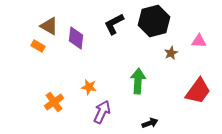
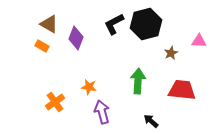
black hexagon: moved 8 px left, 3 px down
brown triangle: moved 2 px up
purple diamond: rotated 15 degrees clockwise
orange rectangle: moved 4 px right
red trapezoid: moved 16 px left, 1 px up; rotated 120 degrees counterclockwise
orange cross: moved 1 px right
purple arrow: rotated 40 degrees counterclockwise
black arrow: moved 1 px right, 2 px up; rotated 119 degrees counterclockwise
